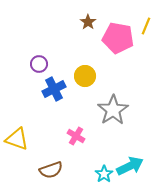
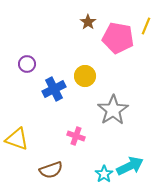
purple circle: moved 12 px left
pink cross: rotated 12 degrees counterclockwise
